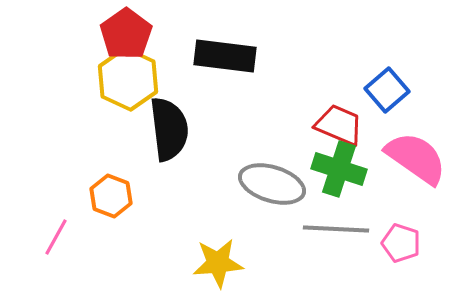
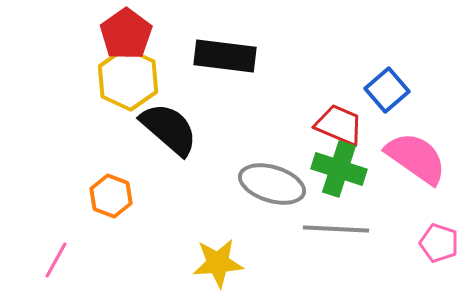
black semicircle: rotated 42 degrees counterclockwise
pink line: moved 23 px down
pink pentagon: moved 38 px right
